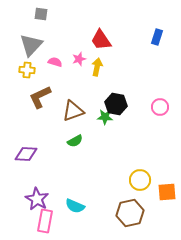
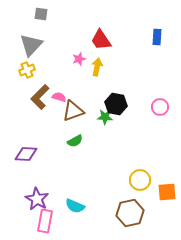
blue rectangle: rotated 14 degrees counterclockwise
pink semicircle: moved 4 px right, 35 px down
yellow cross: rotated 28 degrees counterclockwise
brown L-shape: rotated 20 degrees counterclockwise
